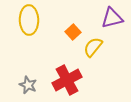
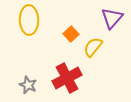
purple triangle: rotated 35 degrees counterclockwise
orange square: moved 2 px left, 2 px down
red cross: moved 2 px up
